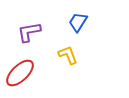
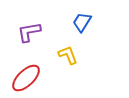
blue trapezoid: moved 4 px right
red ellipse: moved 6 px right, 5 px down
